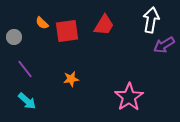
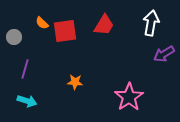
white arrow: moved 3 px down
red square: moved 2 px left
purple arrow: moved 9 px down
purple line: rotated 54 degrees clockwise
orange star: moved 4 px right, 3 px down; rotated 14 degrees clockwise
cyan arrow: rotated 24 degrees counterclockwise
